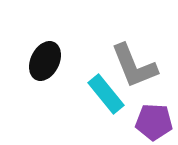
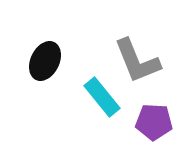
gray L-shape: moved 3 px right, 5 px up
cyan rectangle: moved 4 px left, 3 px down
